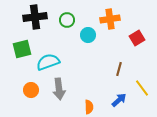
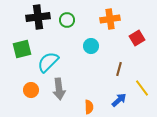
black cross: moved 3 px right
cyan circle: moved 3 px right, 11 px down
cyan semicircle: rotated 25 degrees counterclockwise
